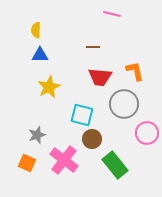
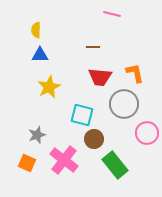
orange L-shape: moved 2 px down
brown circle: moved 2 px right
